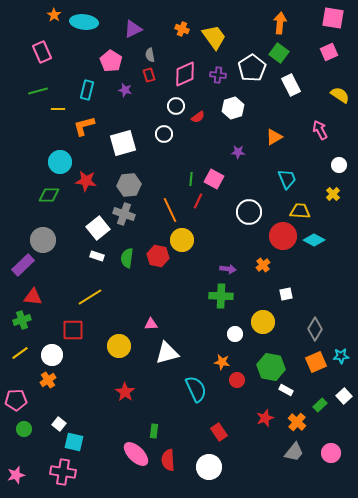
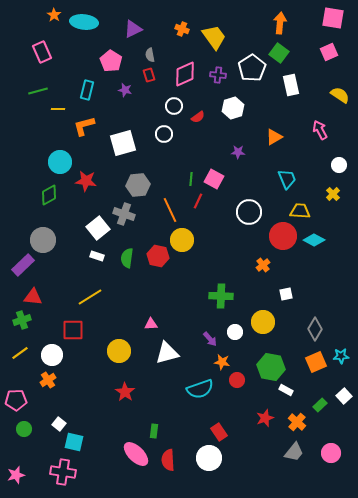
white rectangle at (291, 85): rotated 15 degrees clockwise
white circle at (176, 106): moved 2 px left
gray hexagon at (129, 185): moved 9 px right
green diamond at (49, 195): rotated 30 degrees counterclockwise
purple arrow at (228, 269): moved 18 px left, 70 px down; rotated 42 degrees clockwise
white circle at (235, 334): moved 2 px up
yellow circle at (119, 346): moved 5 px down
cyan semicircle at (196, 389): moved 4 px right; rotated 96 degrees clockwise
white circle at (209, 467): moved 9 px up
